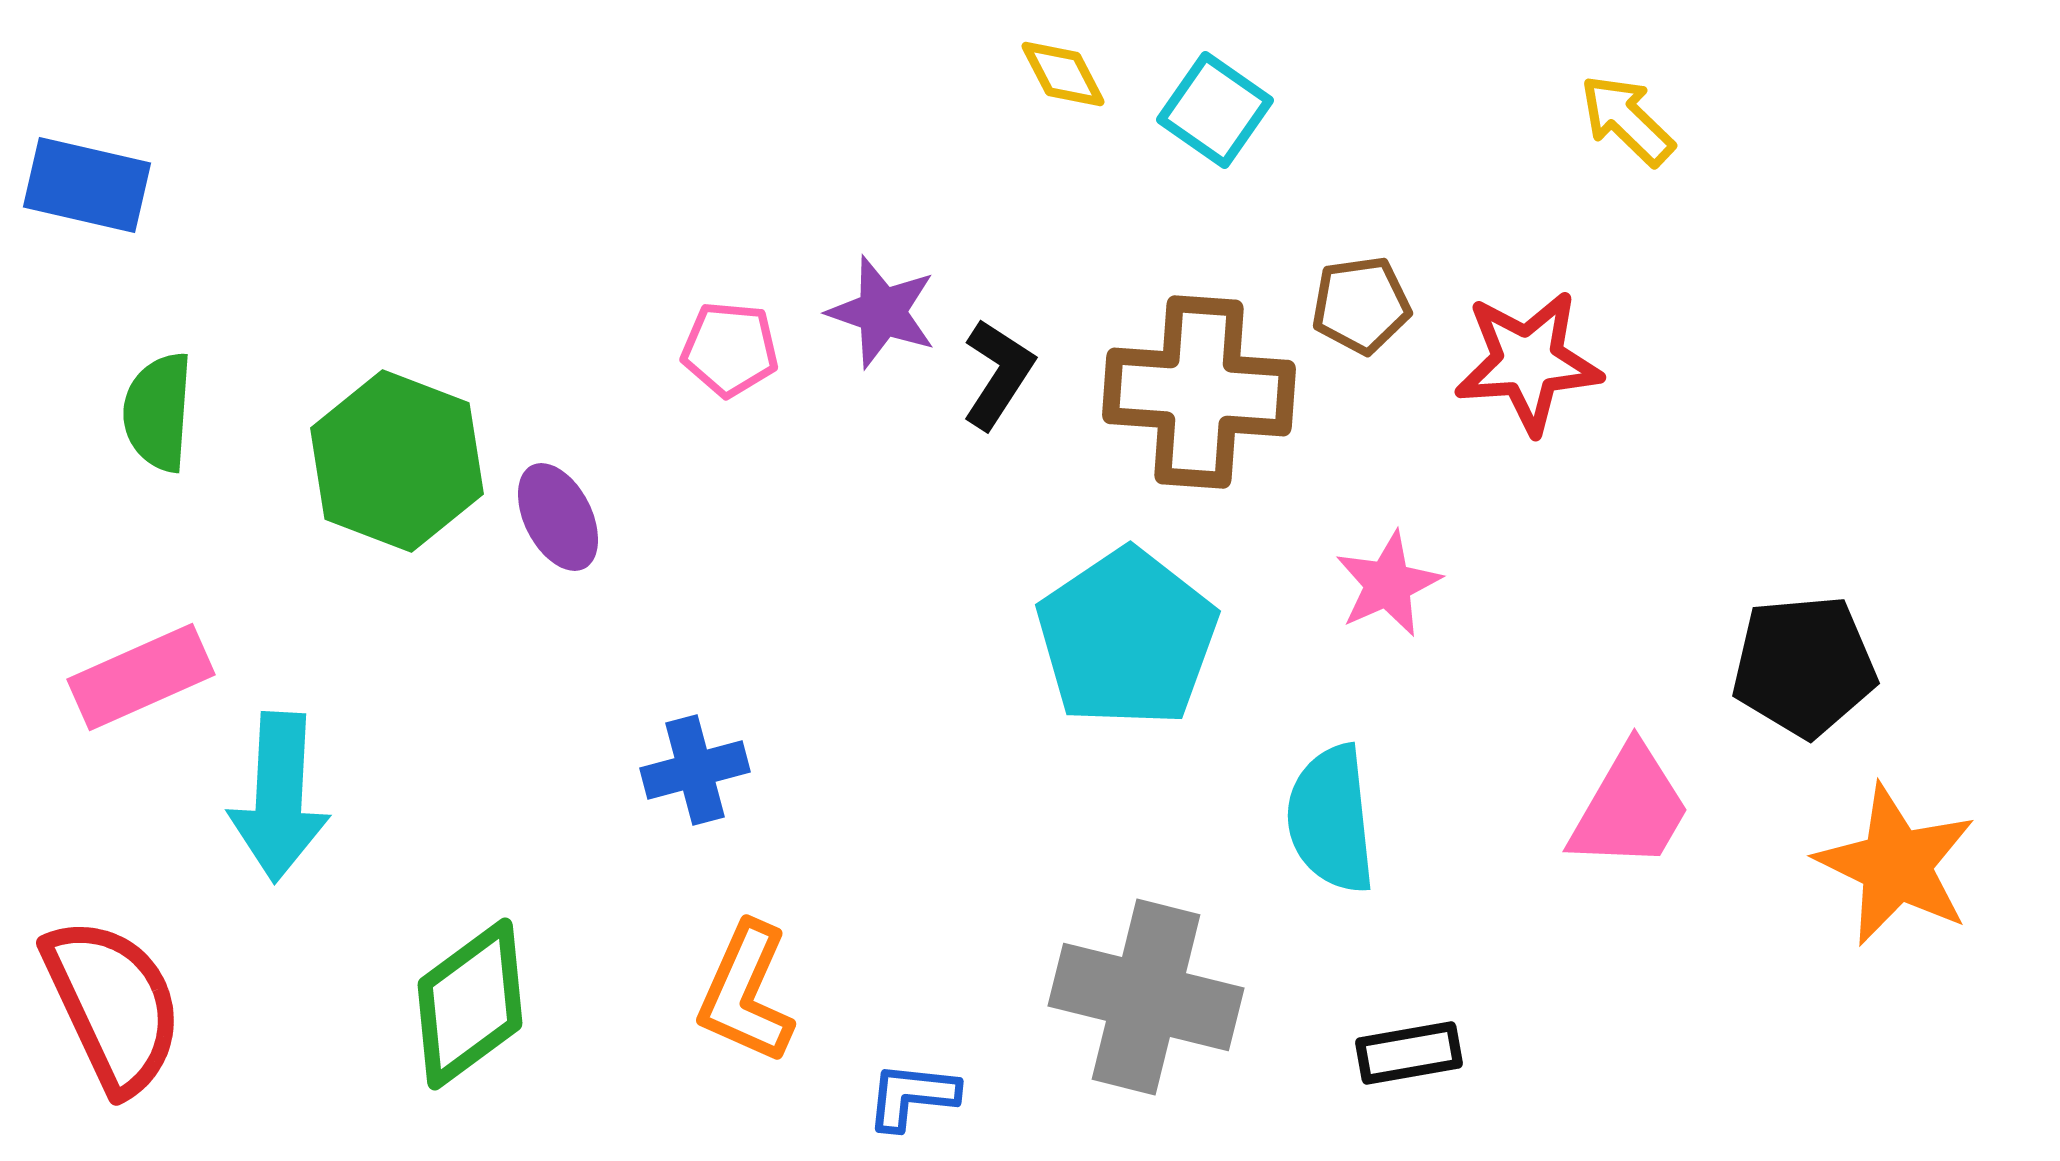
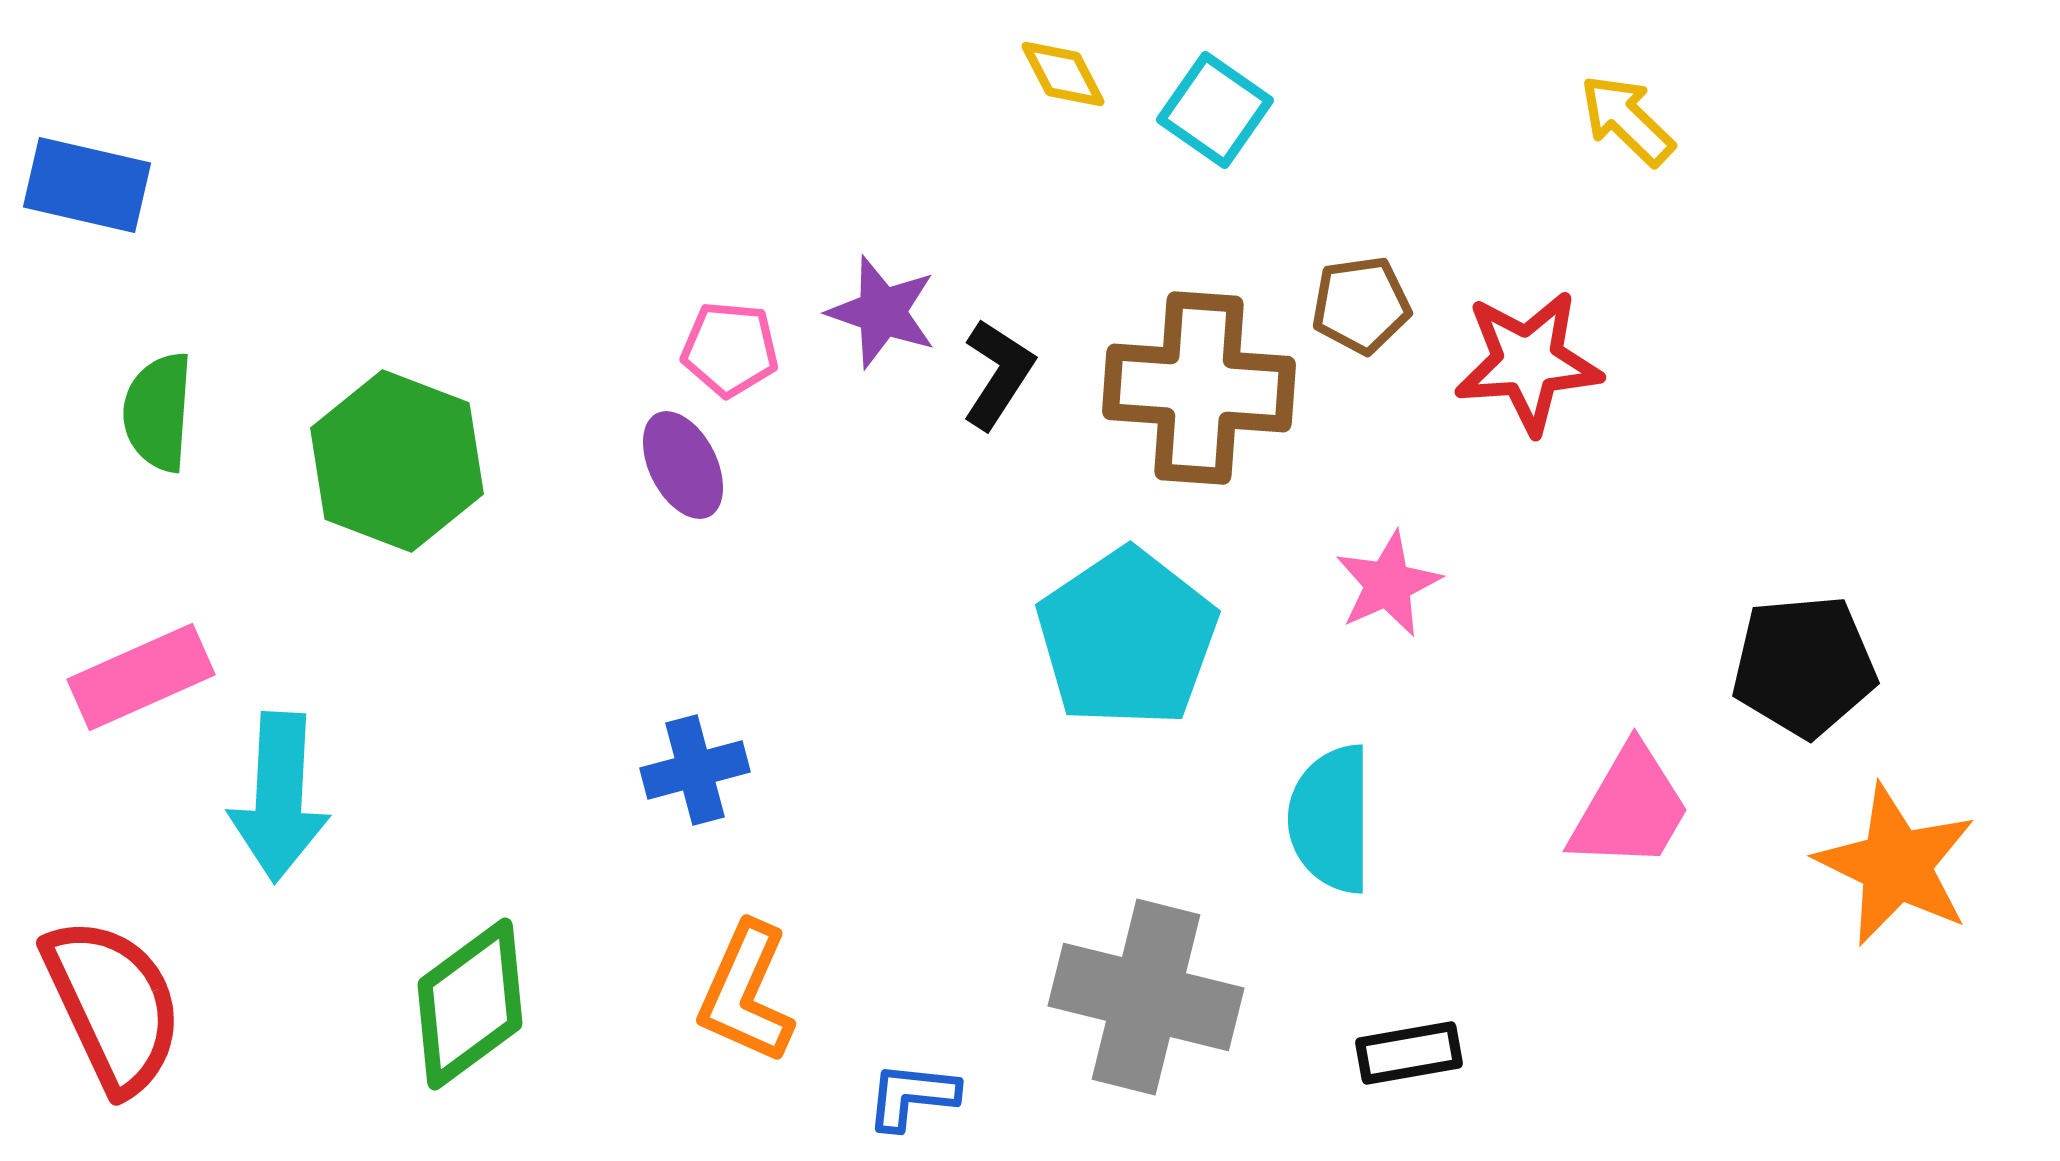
brown cross: moved 4 px up
purple ellipse: moved 125 px right, 52 px up
cyan semicircle: rotated 6 degrees clockwise
